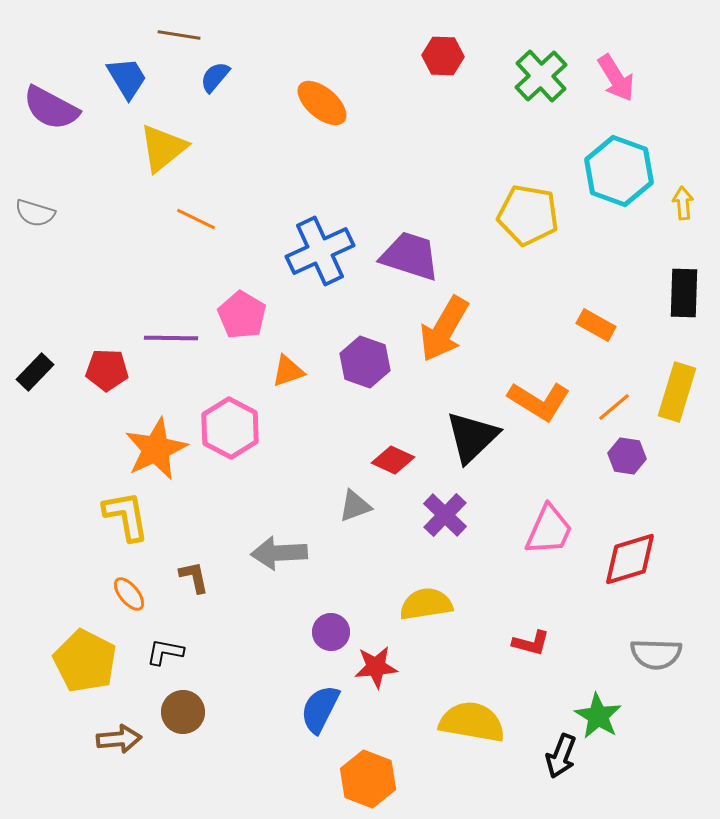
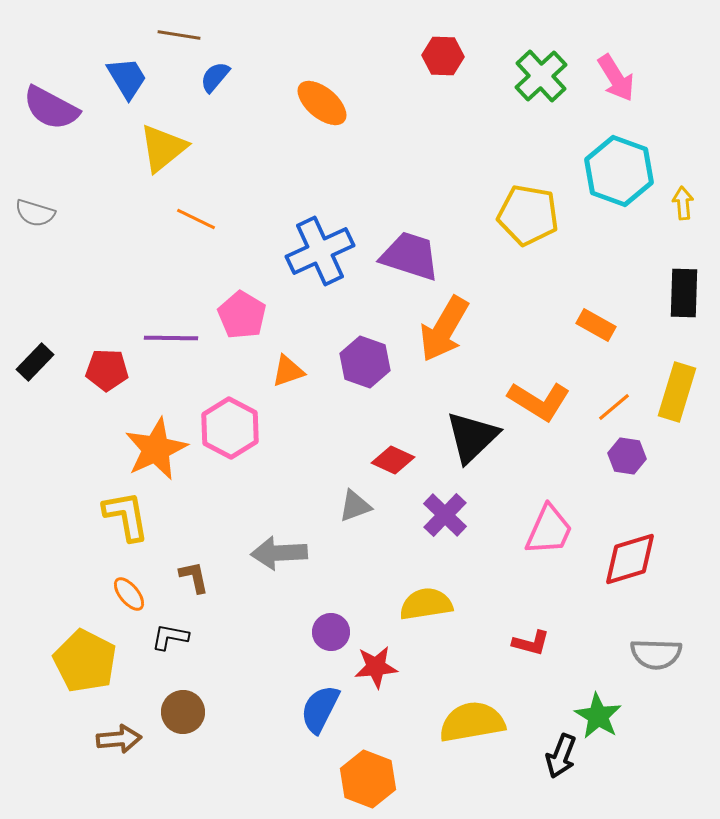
black rectangle at (35, 372): moved 10 px up
black L-shape at (165, 652): moved 5 px right, 15 px up
yellow semicircle at (472, 722): rotated 20 degrees counterclockwise
